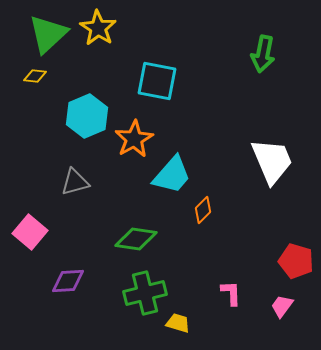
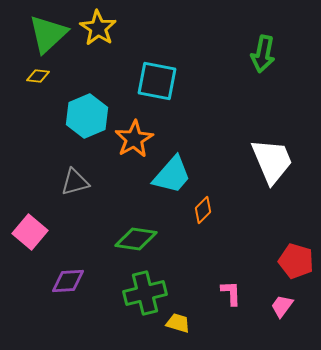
yellow diamond: moved 3 px right
